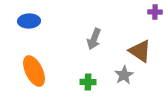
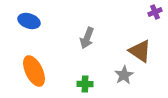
purple cross: rotated 24 degrees counterclockwise
blue ellipse: rotated 20 degrees clockwise
gray arrow: moved 7 px left, 1 px up
green cross: moved 3 px left, 2 px down
